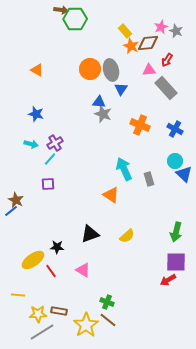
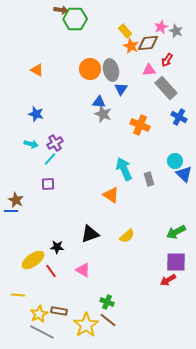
blue cross at (175, 129): moved 4 px right, 12 px up
blue line at (11, 211): rotated 40 degrees clockwise
green arrow at (176, 232): rotated 48 degrees clockwise
yellow star at (38, 314): moved 1 px right; rotated 24 degrees counterclockwise
gray line at (42, 332): rotated 60 degrees clockwise
